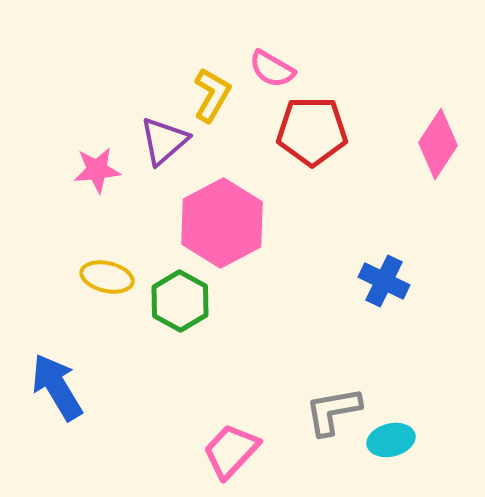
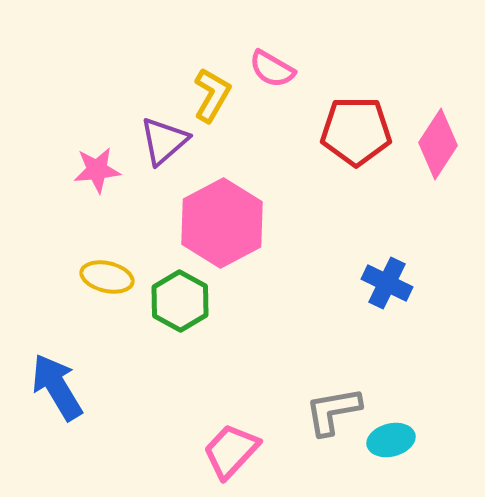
red pentagon: moved 44 px right
blue cross: moved 3 px right, 2 px down
